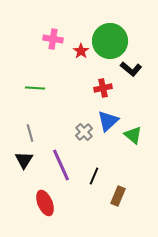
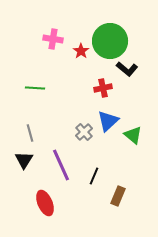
black L-shape: moved 4 px left
